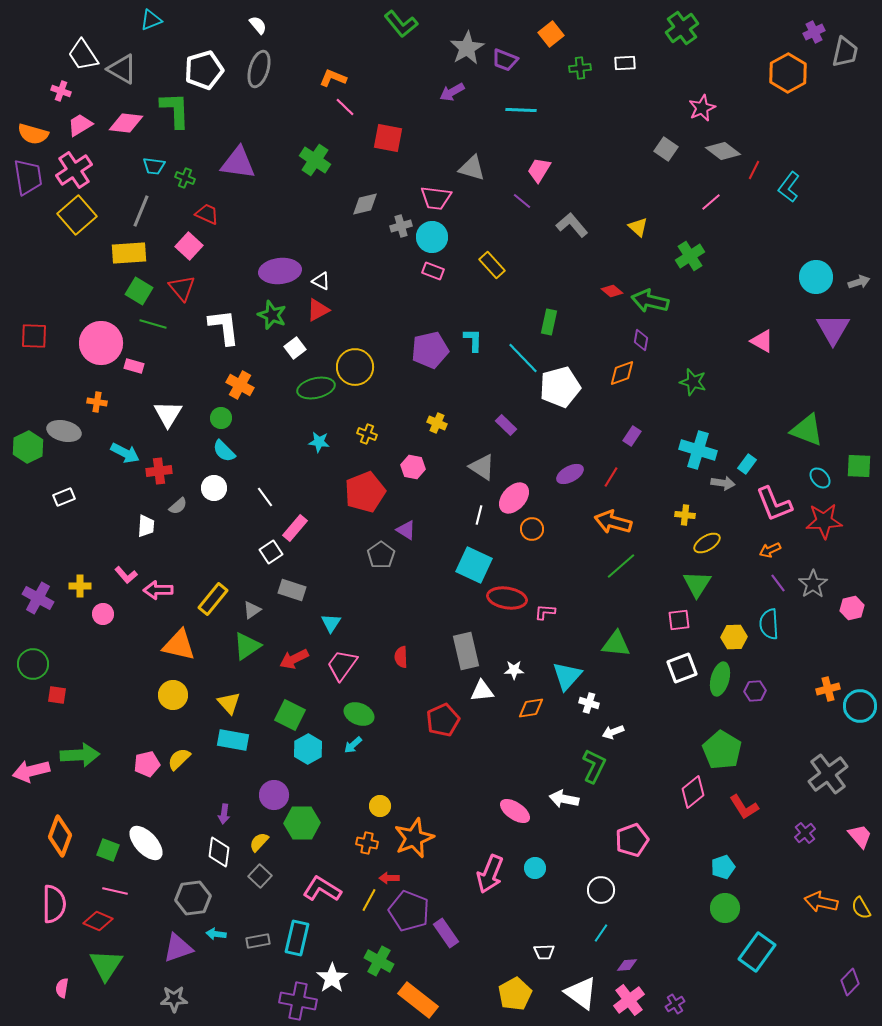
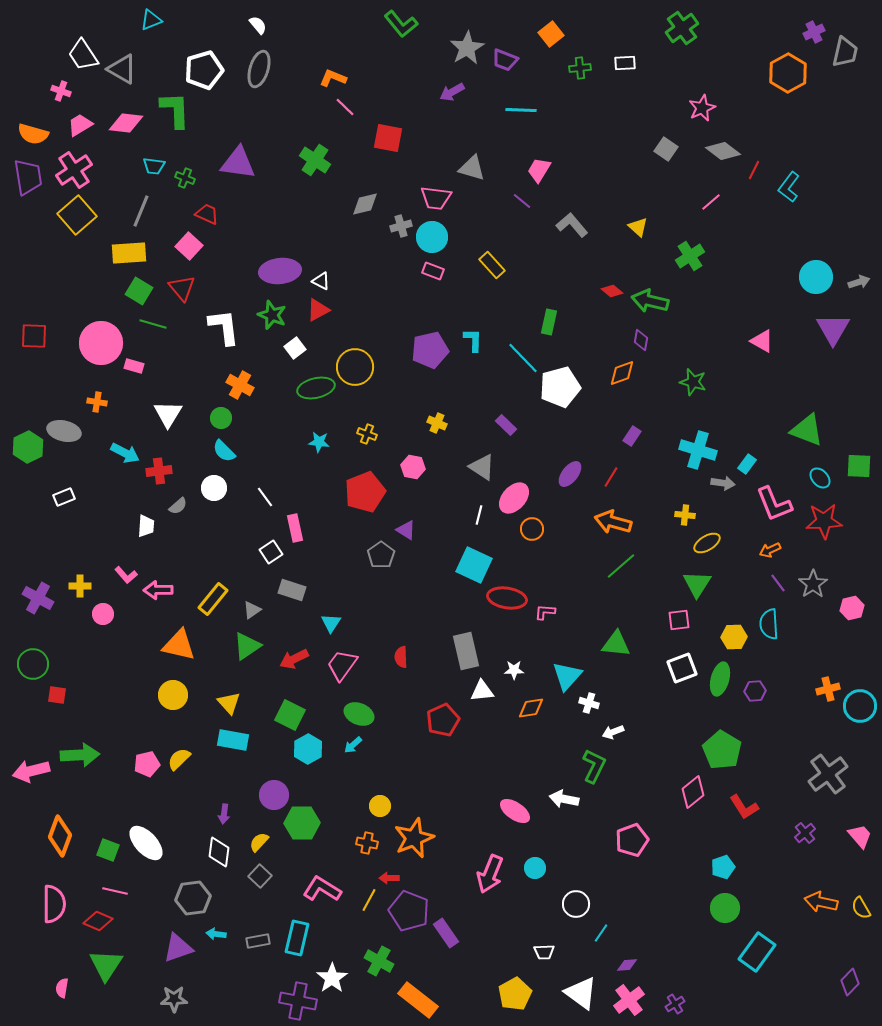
purple ellipse at (570, 474): rotated 24 degrees counterclockwise
pink rectangle at (295, 528): rotated 52 degrees counterclockwise
white circle at (601, 890): moved 25 px left, 14 px down
